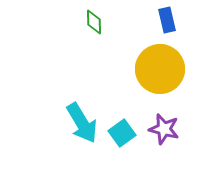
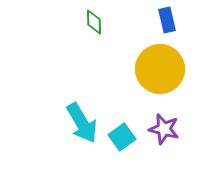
cyan square: moved 4 px down
